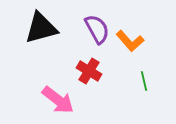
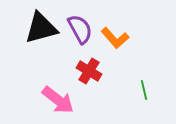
purple semicircle: moved 17 px left
orange L-shape: moved 15 px left, 3 px up
green line: moved 9 px down
